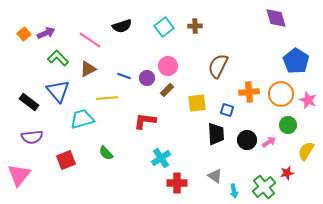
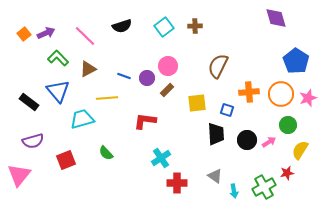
pink line: moved 5 px left, 4 px up; rotated 10 degrees clockwise
pink star: moved 2 px up; rotated 30 degrees clockwise
purple semicircle: moved 1 px right, 4 px down; rotated 10 degrees counterclockwise
yellow semicircle: moved 6 px left, 1 px up
green cross: rotated 10 degrees clockwise
